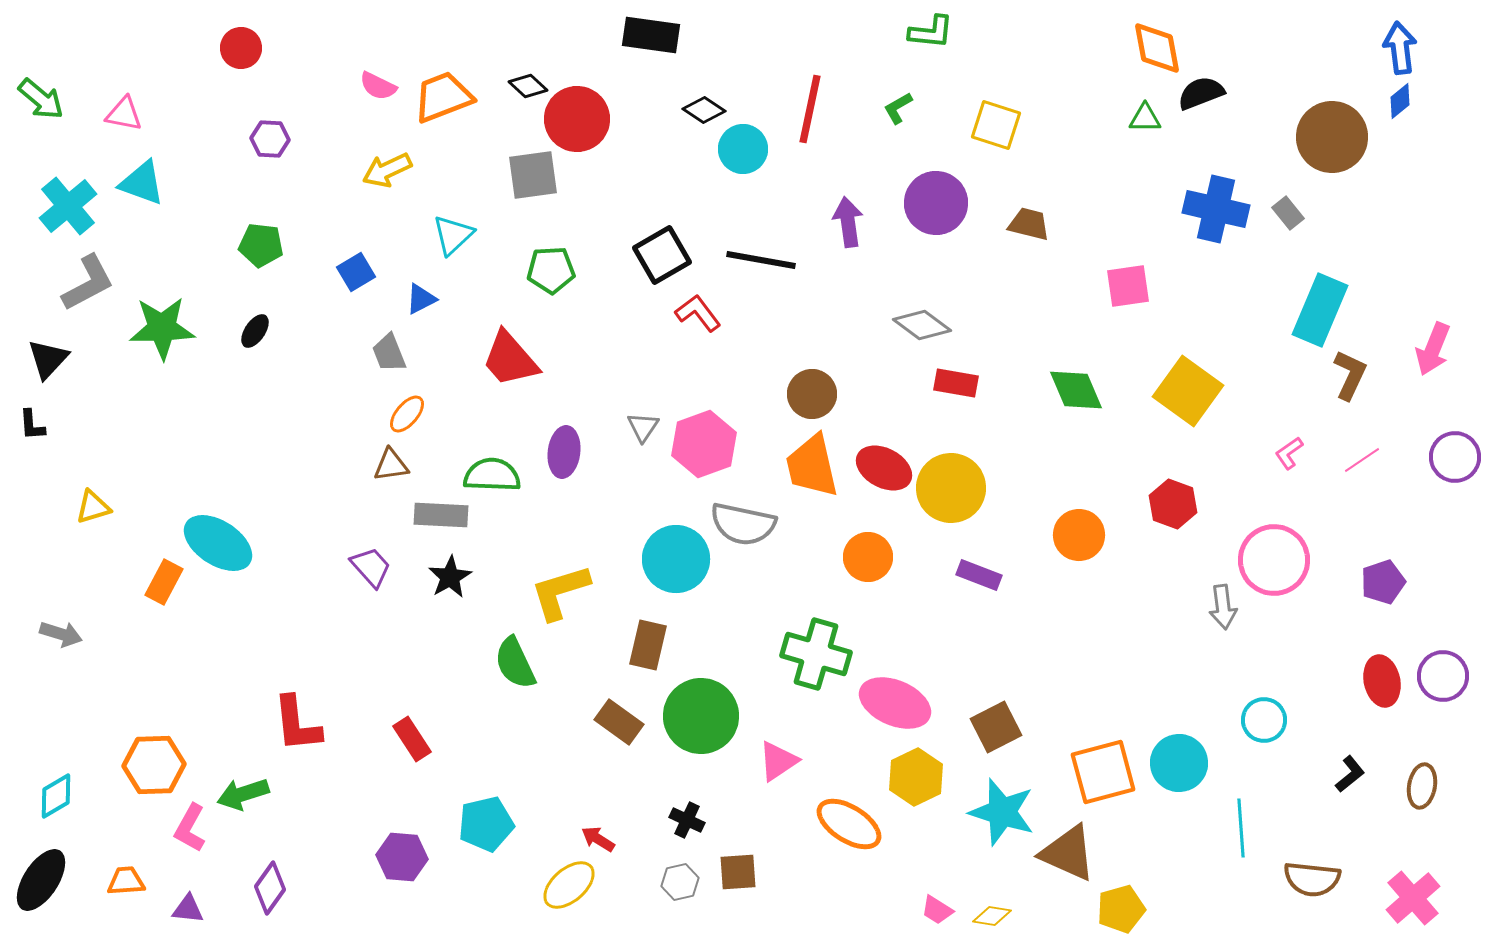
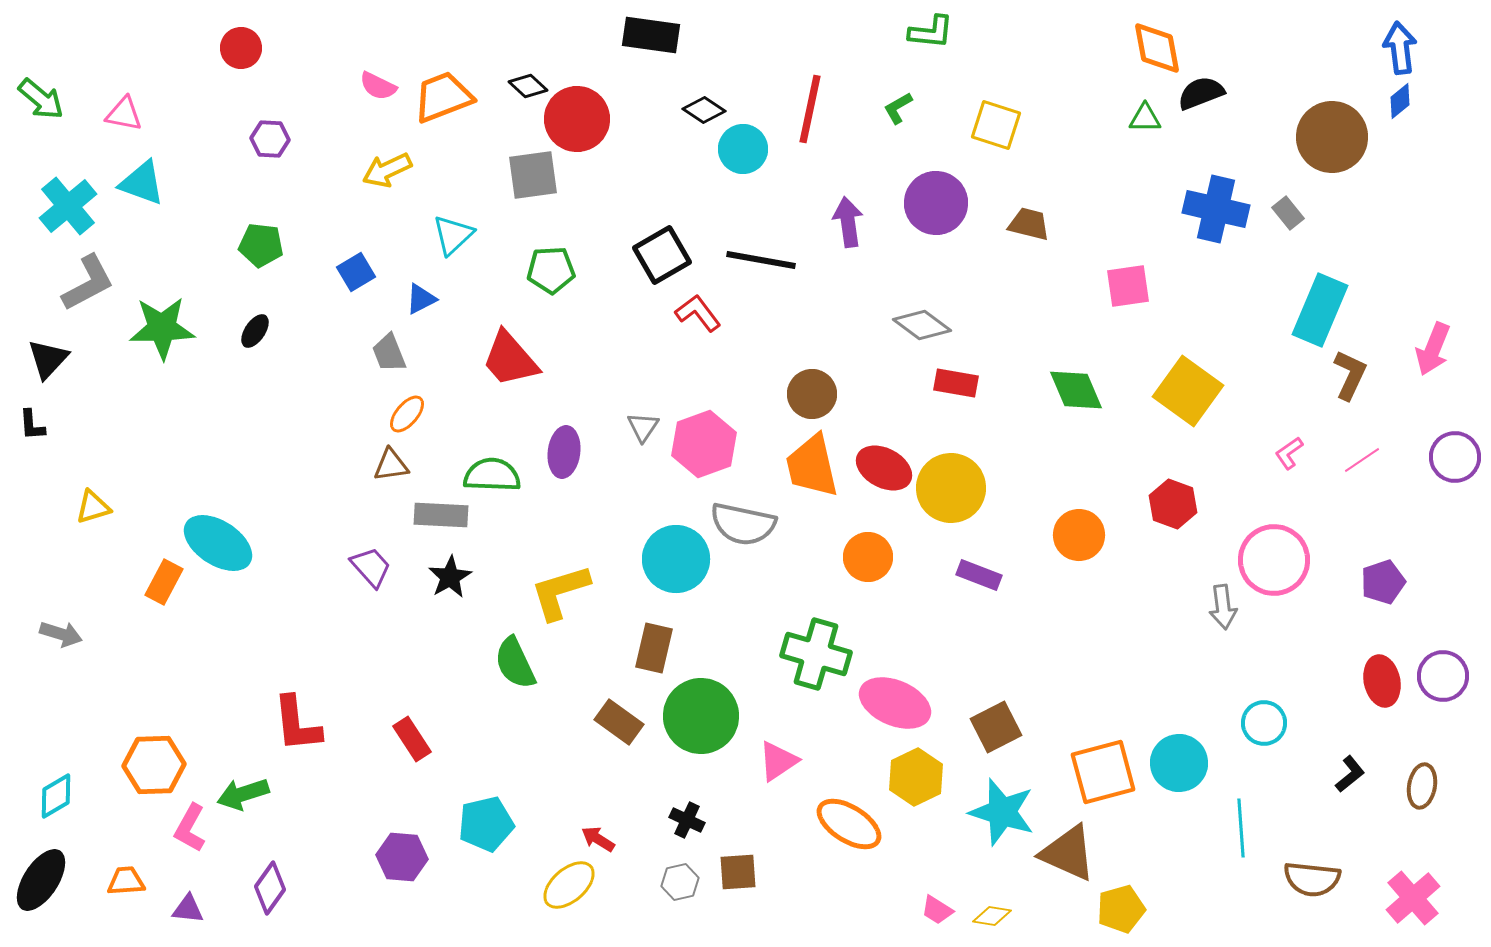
brown rectangle at (648, 645): moved 6 px right, 3 px down
cyan circle at (1264, 720): moved 3 px down
